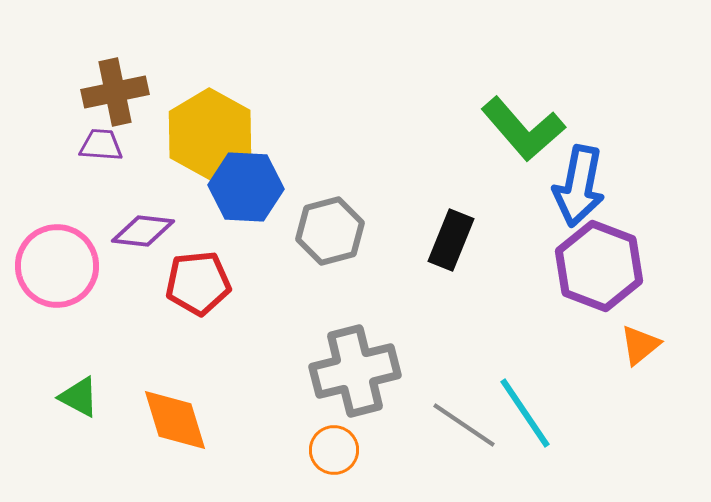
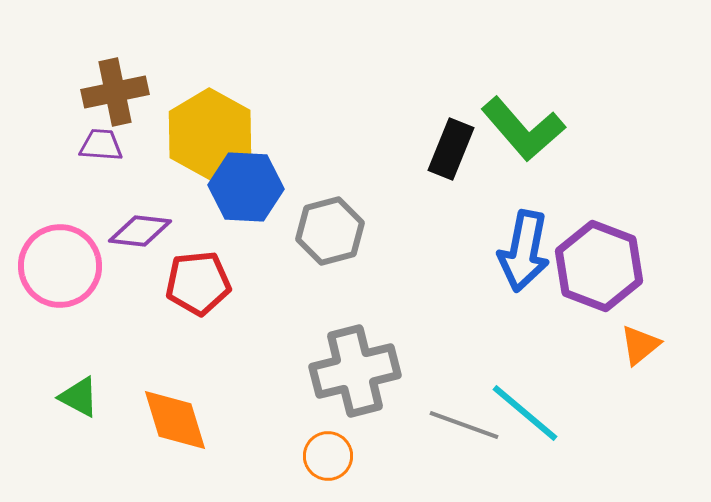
blue arrow: moved 55 px left, 65 px down
purple diamond: moved 3 px left
black rectangle: moved 91 px up
pink circle: moved 3 px right
cyan line: rotated 16 degrees counterclockwise
gray line: rotated 14 degrees counterclockwise
orange circle: moved 6 px left, 6 px down
